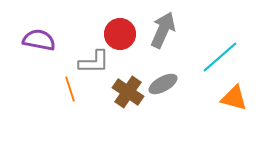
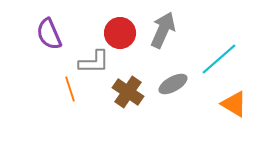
red circle: moved 1 px up
purple semicircle: moved 10 px right, 6 px up; rotated 124 degrees counterclockwise
cyan line: moved 1 px left, 2 px down
gray ellipse: moved 10 px right
orange triangle: moved 6 px down; rotated 16 degrees clockwise
